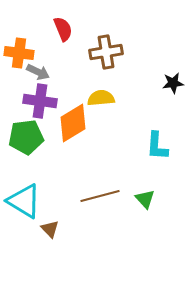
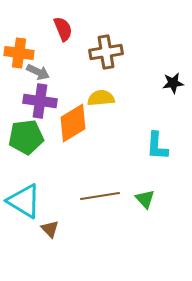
brown line: rotated 6 degrees clockwise
